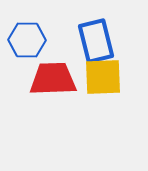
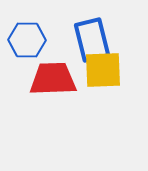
blue rectangle: moved 4 px left, 1 px up
yellow square: moved 7 px up
